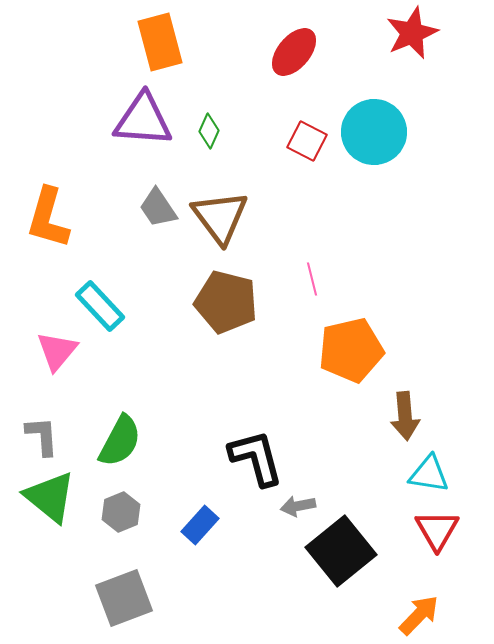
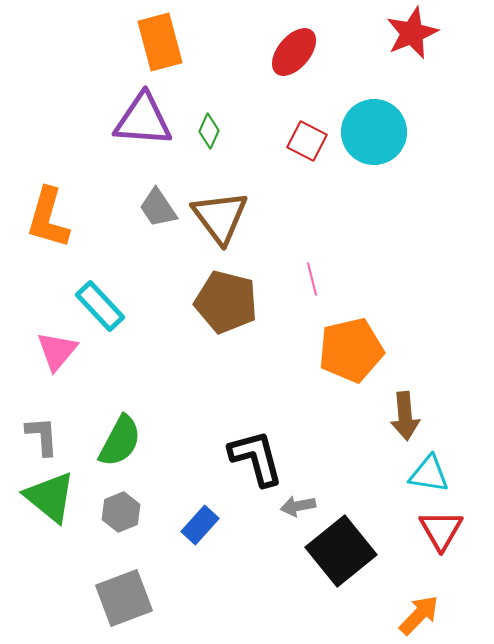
red triangle: moved 4 px right
